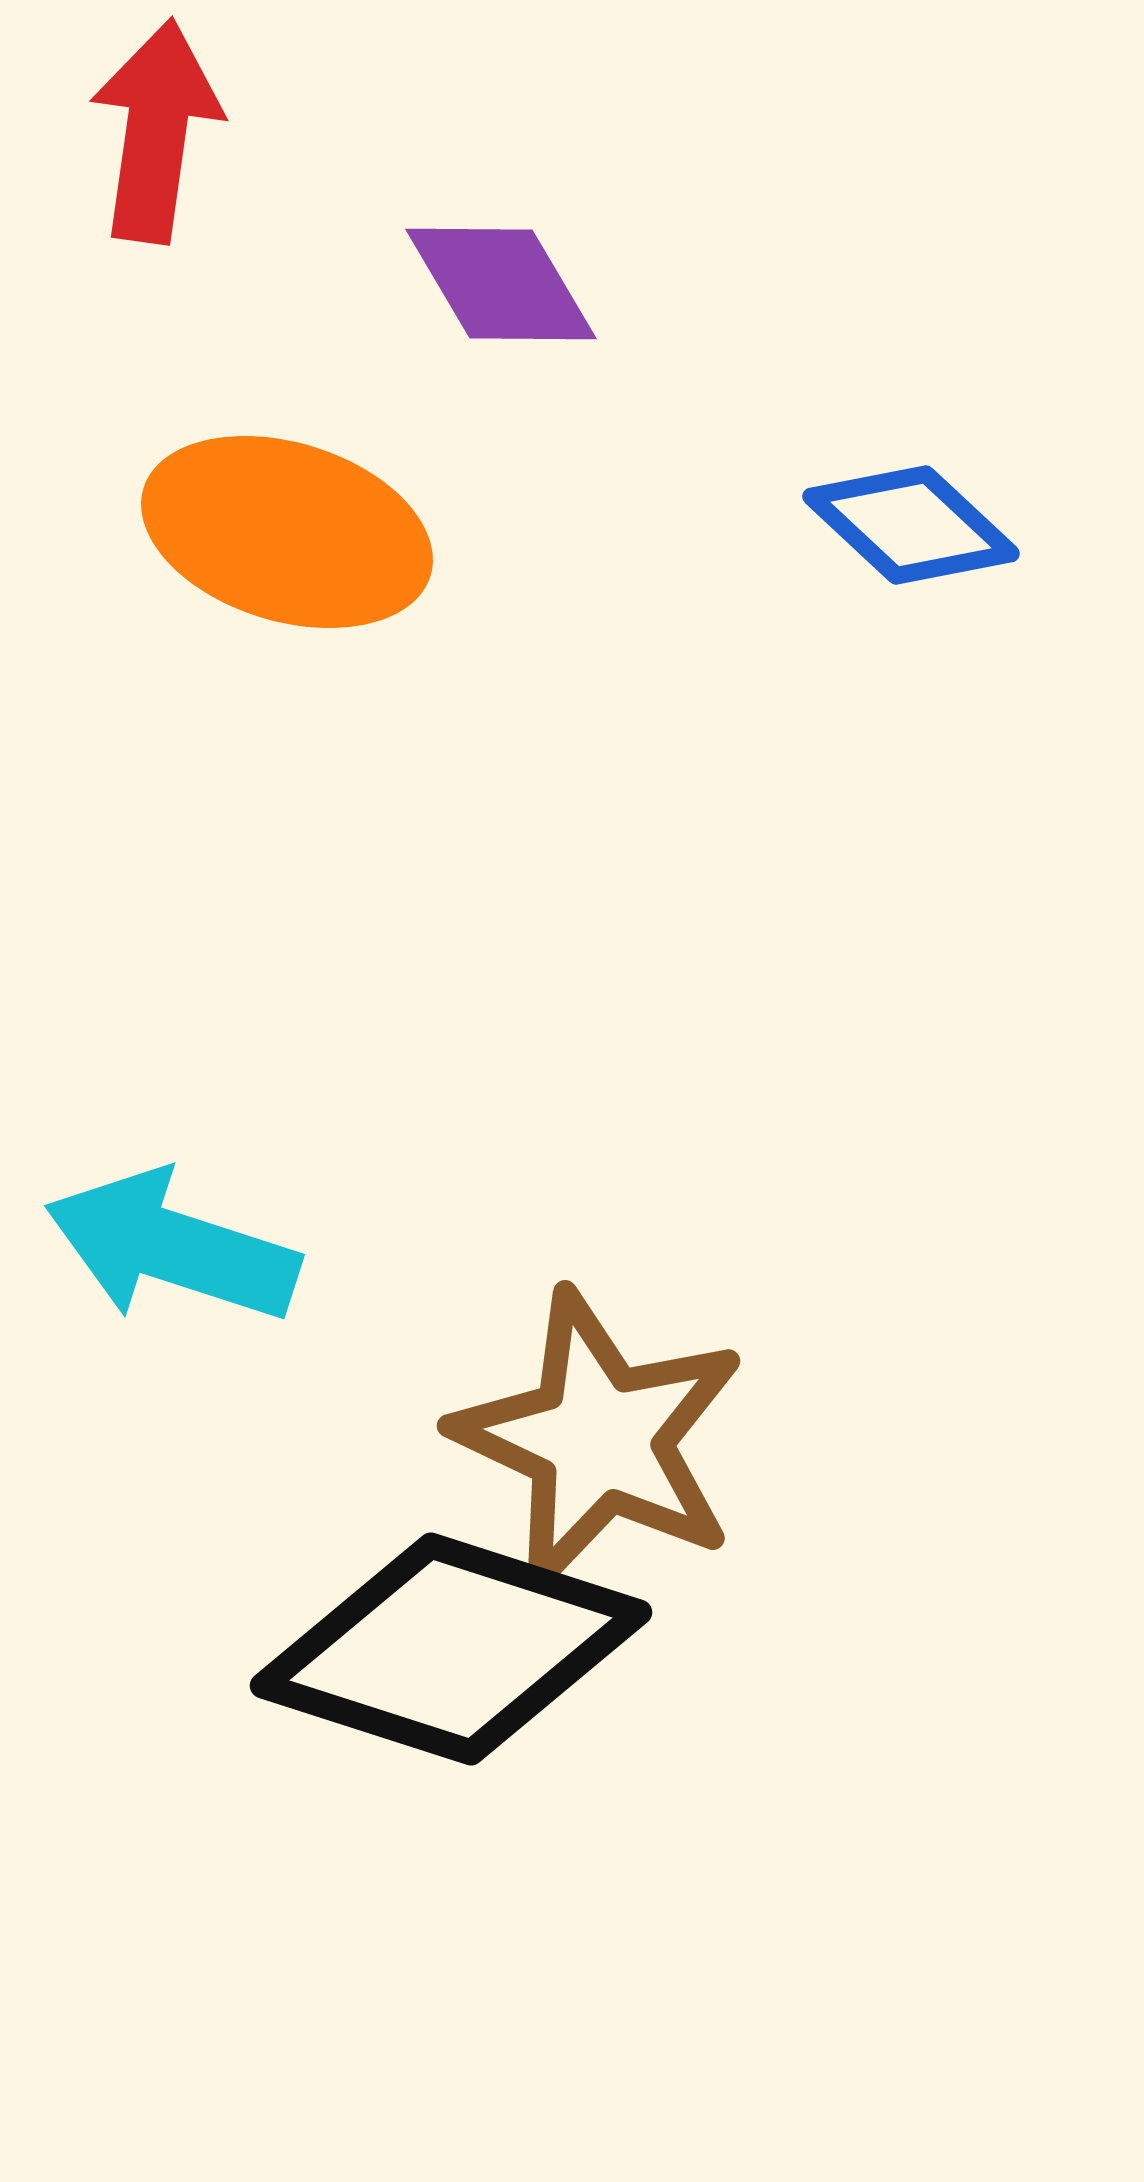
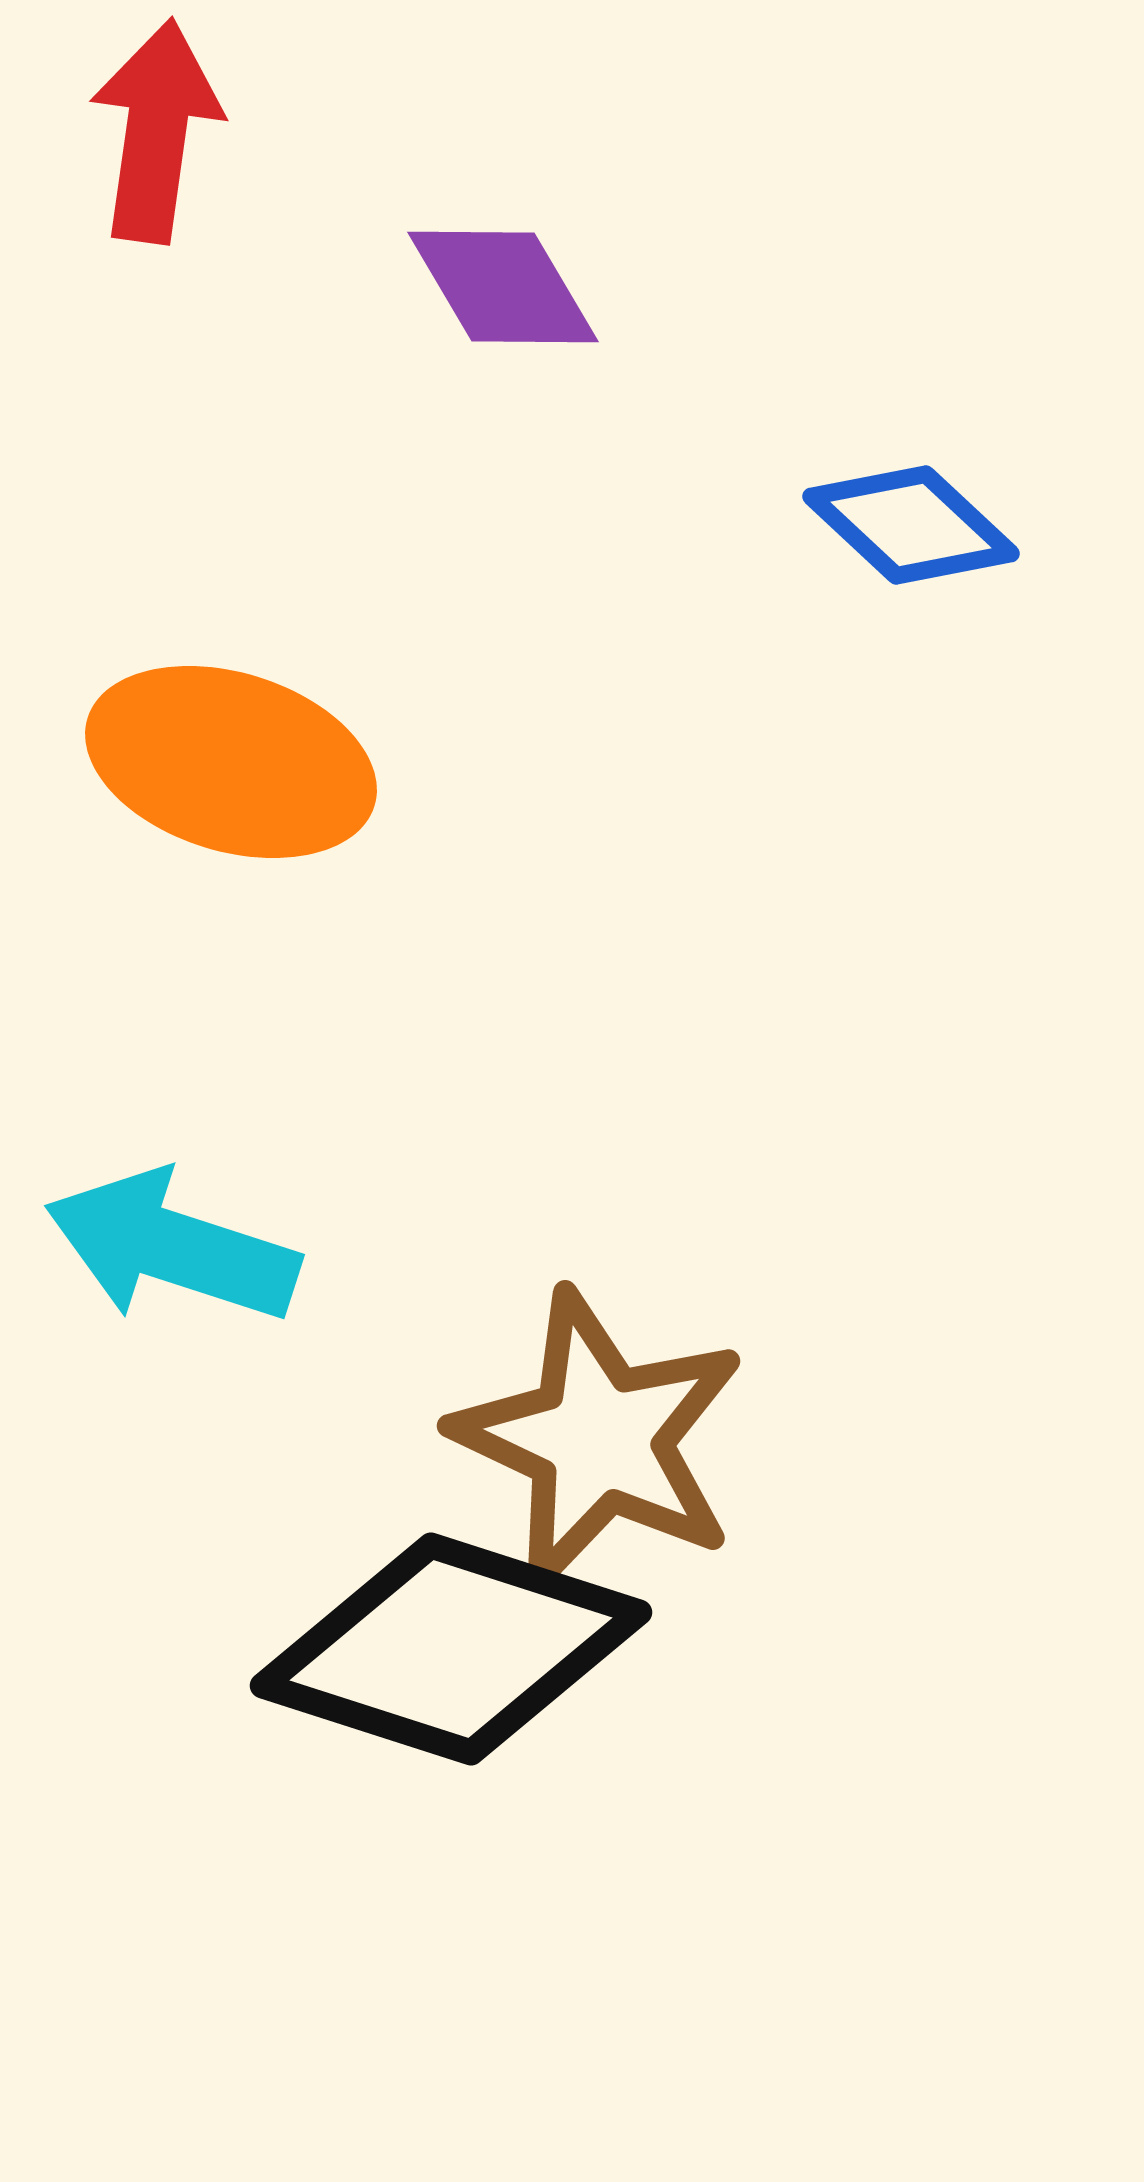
purple diamond: moved 2 px right, 3 px down
orange ellipse: moved 56 px left, 230 px down
